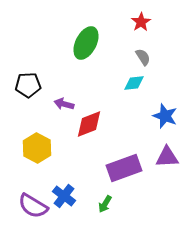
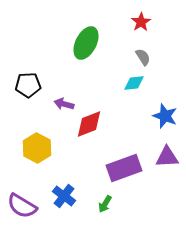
purple semicircle: moved 11 px left
